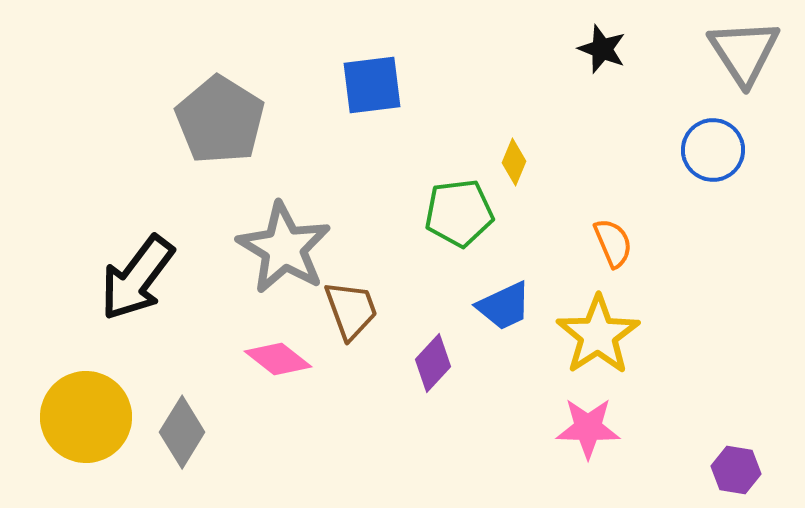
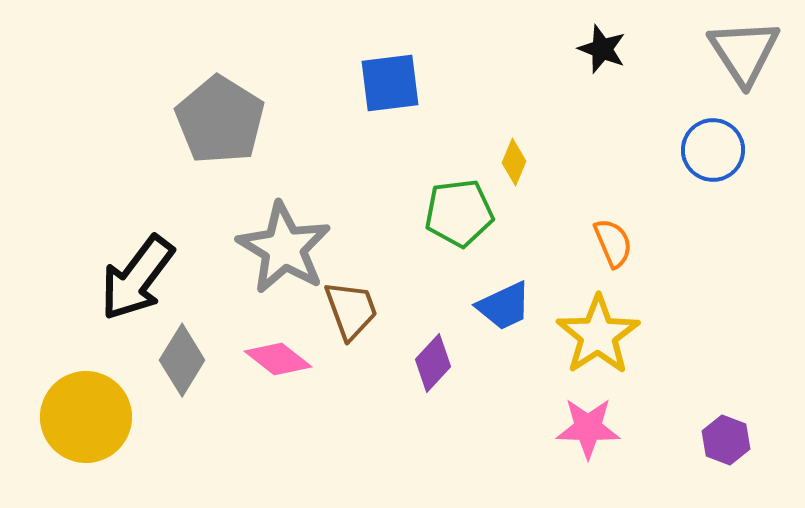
blue square: moved 18 px right, 2 px up
gray diamond: moved 72 px up
purple hexagon: moved 10 px left, 30 px up; rotated 12 degrees clockwise
